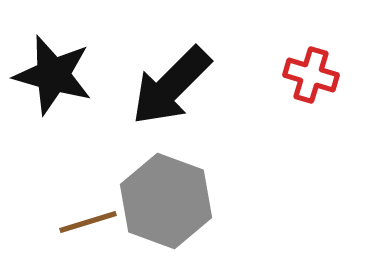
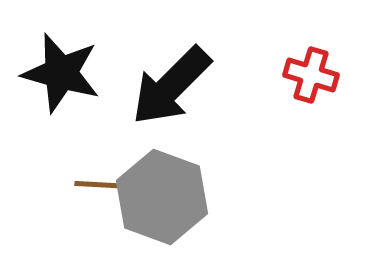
black star: moved 8 px right, 2 px up
gray hexagon: moved 4 px left, 4 px up
brown line: moved 16 px right, 37 px up; rotated 20 degrees clockwise
